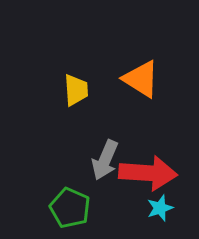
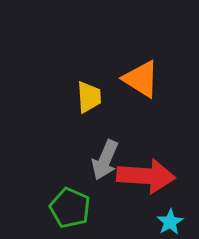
yellow trapezoid: moved 13 px right, 7 px down
red arrow: moved 2 px left, 3 px down
cyan star: moved 10 px right, 14 px down; rotated 12 degrees counterclockwise
